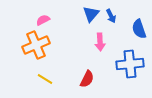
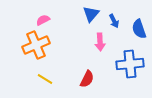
blue arrow: moved 3 px right, 5 px down
